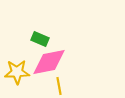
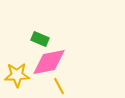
yellow star: moved 3 px down
yellow line: rotated 18 degrees counterclockwise
